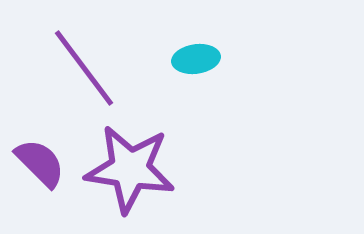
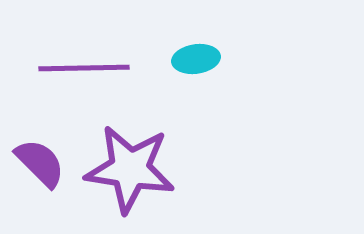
purple line: rotated 54 degrees counterclockwise
